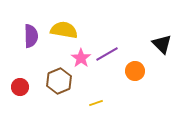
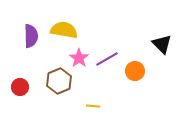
purple line: moved 5 px down
pink star: moved 2 px left
yellow line: moved 3 px left, 3 px down; rotated 24 degrees clockwise
